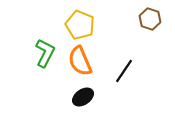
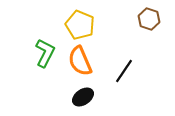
brown hexagon: moved 1 px left
